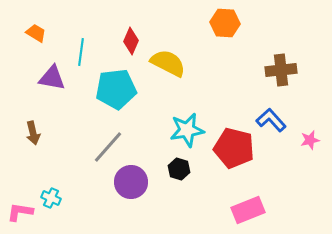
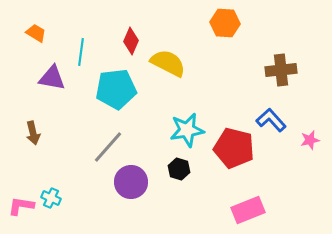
pink L-shape: moved 1 px right, 6 px up
